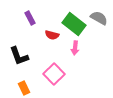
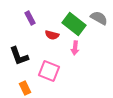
pink square: moved 5 px left, 3 px up; rotated 25 degrees counterclockwise
orange rectangle: moved 1 px right
